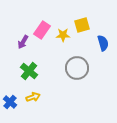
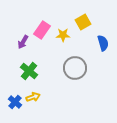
yellow square: moved 1 px right, 3 px up; rotated 14 degrees counterclockwise
gray circle: moved 2 px left
blue cross: moved 5 px right
